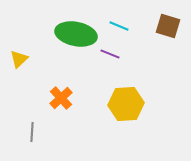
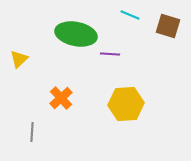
cyan line: moved 11 px right, 11 px up
purple line: rotated 18 degrees counterclockwise
